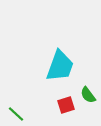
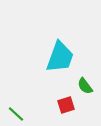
cyan trapezoid: moved 9 px up
green semicircle: moved 3 px left, 9 px up
